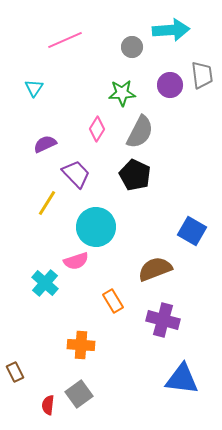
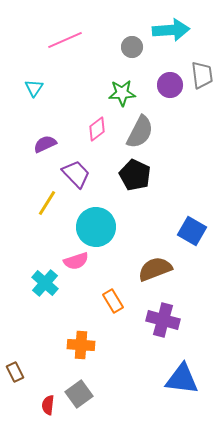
pink diamond: rotated 20 degrees clockwise
